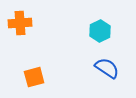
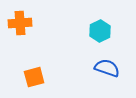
blue semicircle: rotated 15 degrees counterclockwise
